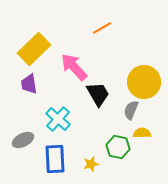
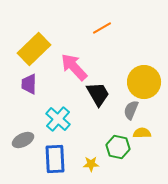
purple trapezoid: rotated 10 degrees clockwise
yellow star: rotated 14 degrees clockwise
